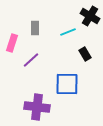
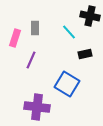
black cross: rotated 18 degrees counterclockwise
cyan line: moved 1 px right; rotated 70 degrees clockwise
pink rectangle: moved 3 px right, 5 px up
black rectangle: rotated 72 degrees counterclockwise
purple line: rotated 24 degrees counterclockwise
blue square: rotated 30 degrees clockwise
